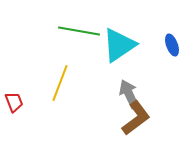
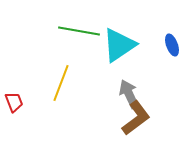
yellow line: moved 1 px right
